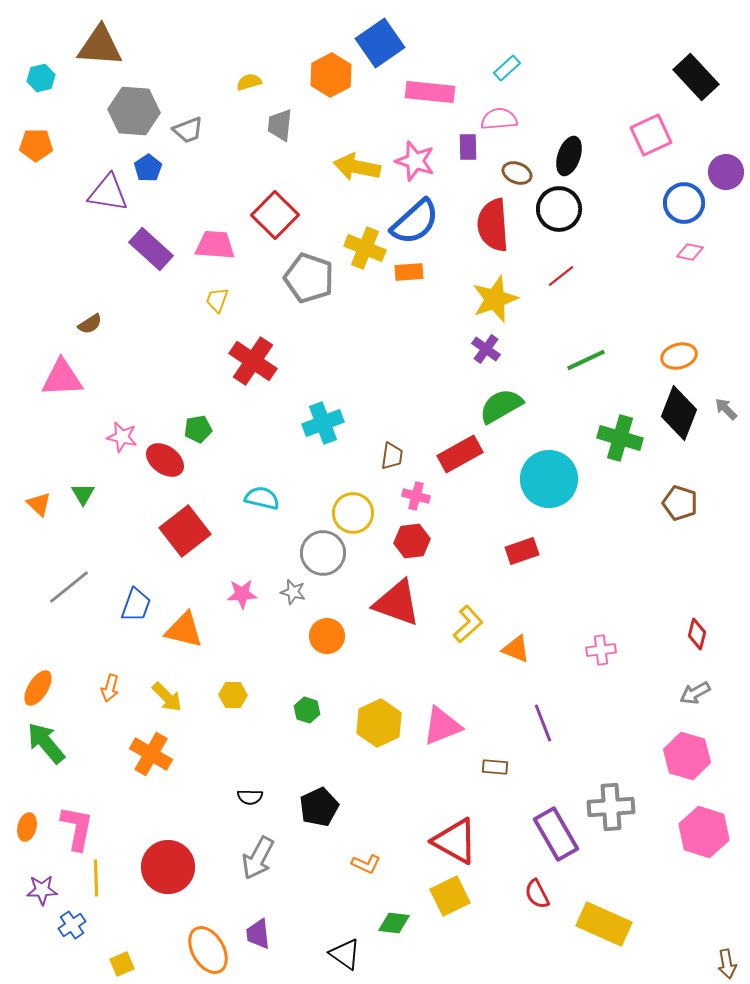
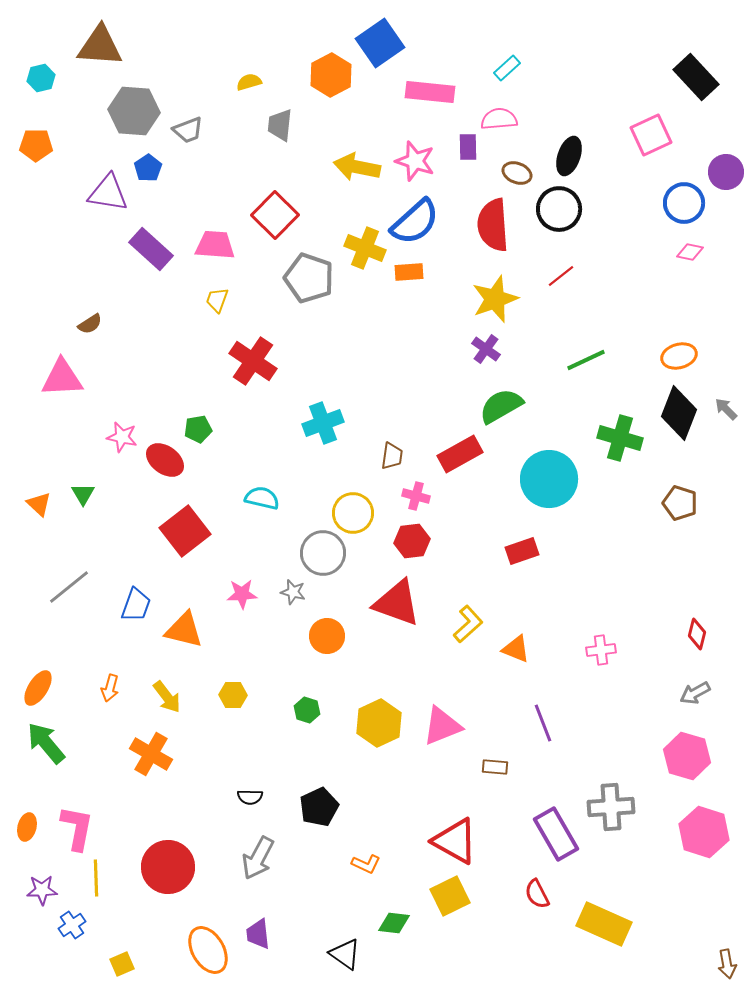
yellow arrow at (167, 697): rotated 8 degrees clockwise
